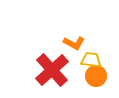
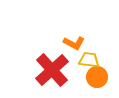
yellow trapezoid: moved 2 px left
orange circle: moved 1 px right, 1 px down
